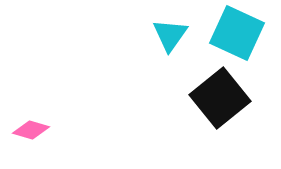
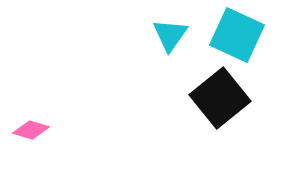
cyan square: moved 2 px down
